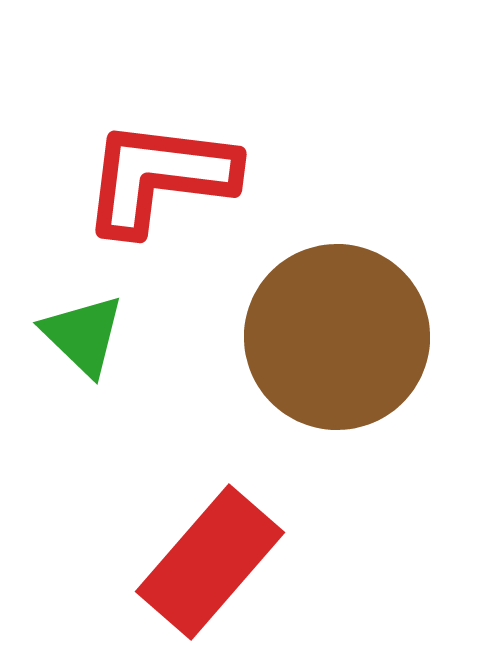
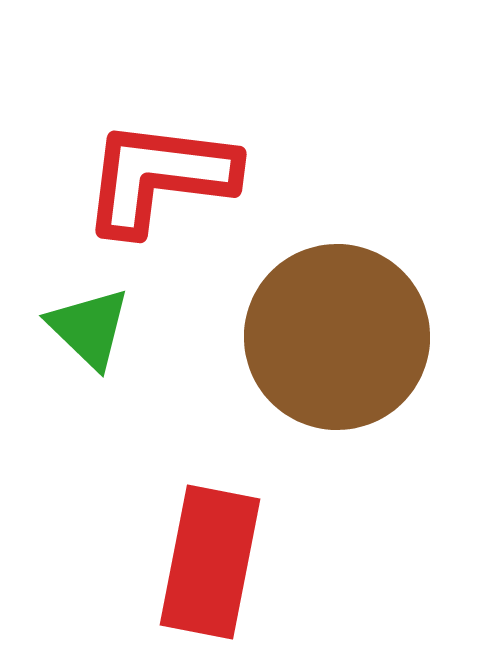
green triangle: moved 6 px right, 7 px up
red rectangle: rotated 30 degrees counterclockwise
